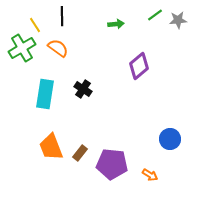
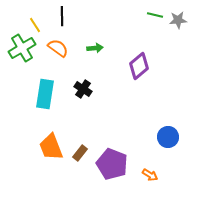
green line: rotated 49 degrees clockwise
green arrow: moved 21 px left, 24 px down
blue circle: moved 2 px left, 2 px up
purple pentagon: rotated 16 degrees clockwise
